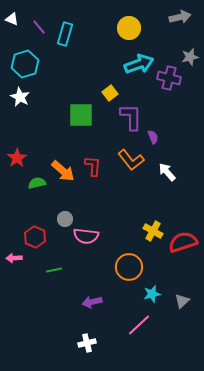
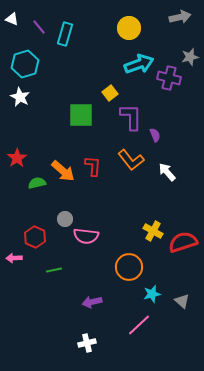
purple semicircle: moved 2 px right, 2 px up
gray triangle: rotated 35 degrees counterclockwise
